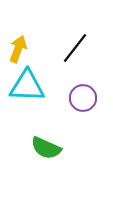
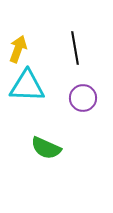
black line: rotated 48 degrees counterclockwise
